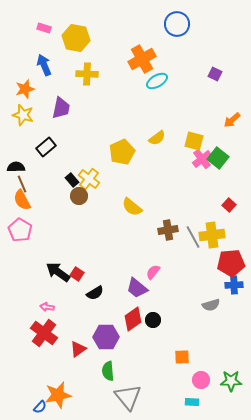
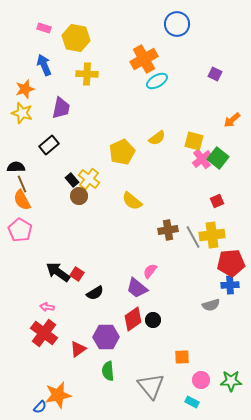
orange cross at (142, 59): moved 2 px right
yellow star at (23, 115): moved 1 px left, 2 px up
black rectangle at (46, 147): moved 3 px right, 2 px up
red square at (229, 205): moved 12 px left, 4 px up; rotated 24 degrees clockwise
yellow semicircle at (132, 207): moved 6 px up
pink semicircle at (153, 272): moved 3 px left, 1 px up
blue cross at (234, 285): moved 4 px left
gray triangle at (128, 397): moved 23 px right, 11 px up
cyan rectangle at (192, 402): rotated 24 degrees clockwise
